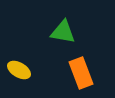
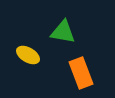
yellow ellipse: moved 9 px right, 15 px up
